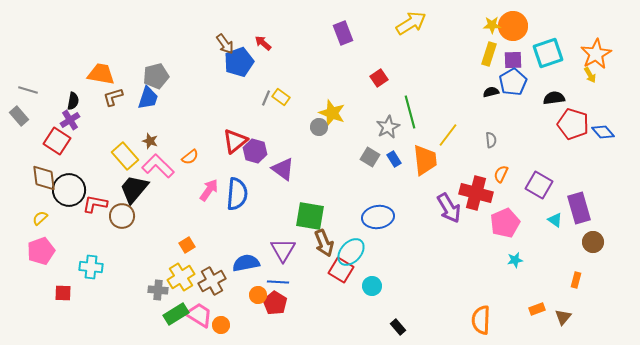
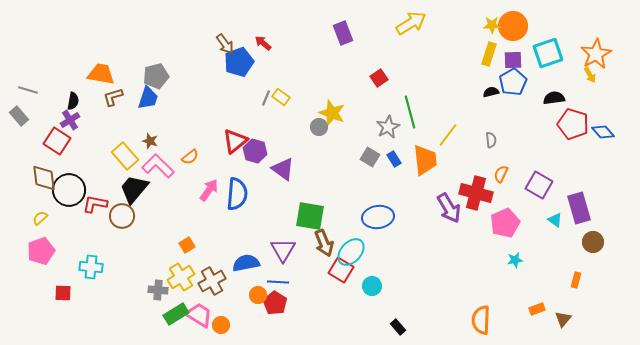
brown triangle at (563, 317): moved 2 px down
